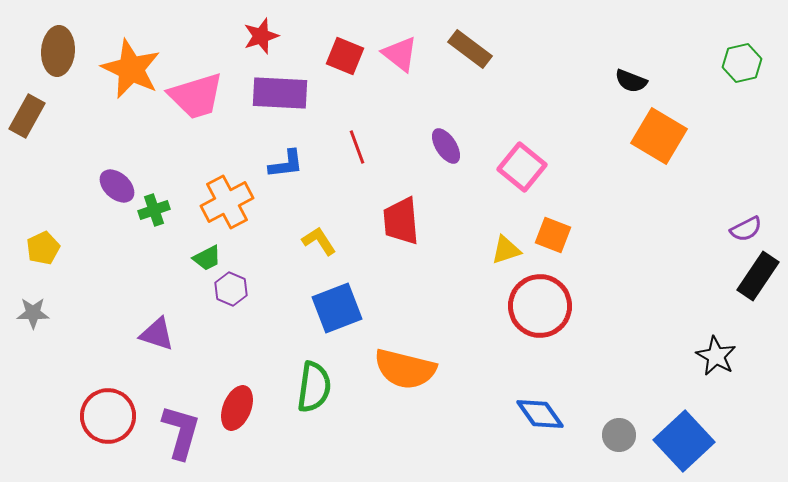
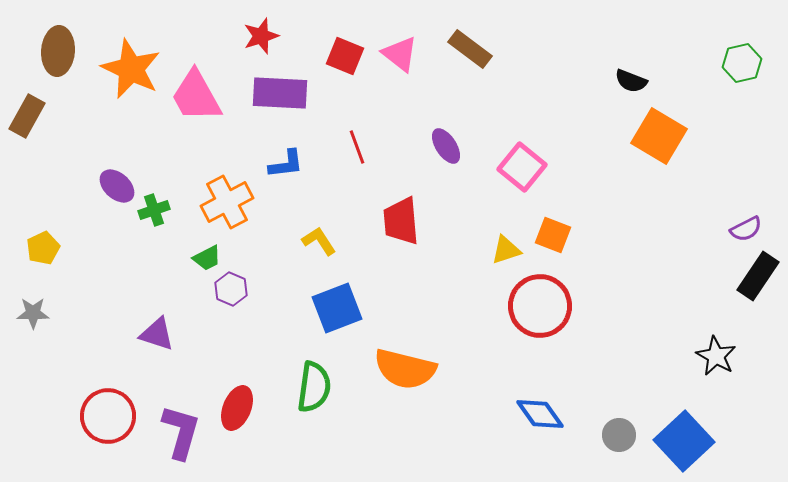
pink trapezoid at (196, 96): rotated 78 degrees clockwise
